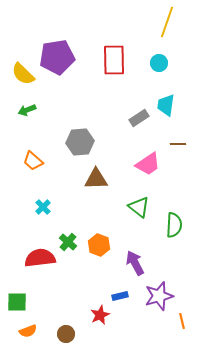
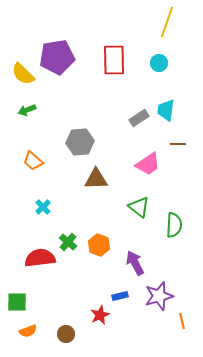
cyan trapezoid: moved 5 px down
